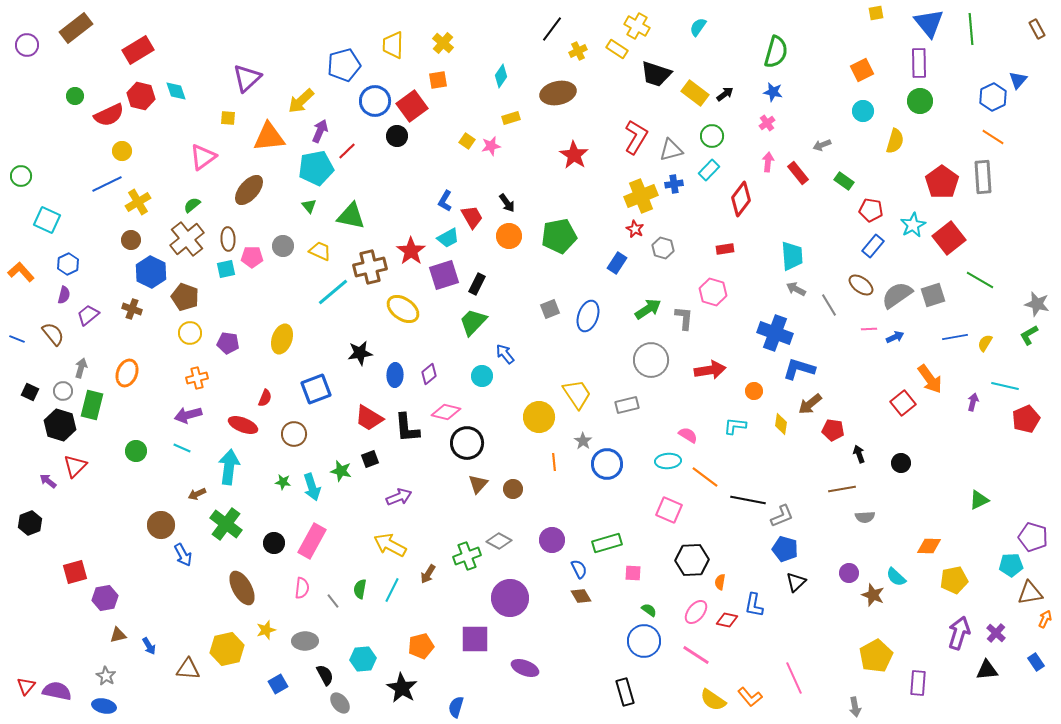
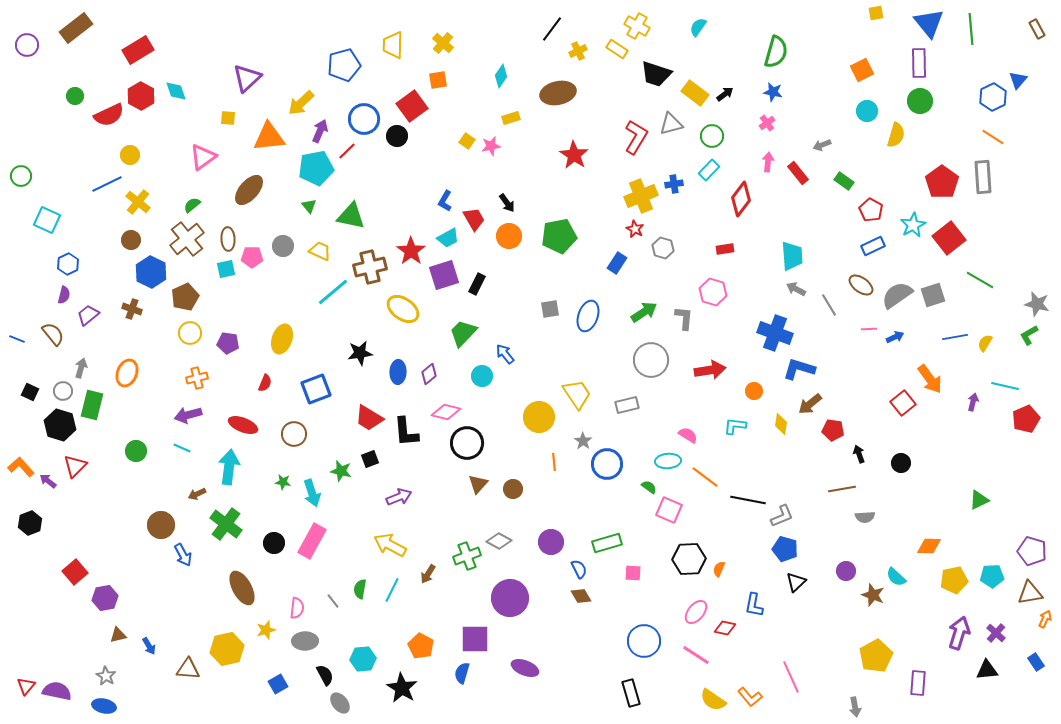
red hexagon at (141, 96): rotated 16 degrees clockwise
yellow arrow at (301, 101): moved 2 px down
blue circle at (375, 101): moved 11 px left, 18 px down
cyan circle at (863, 111): moved 4 px right
yellow semicircle at (895, 141): moved 1 px right, 6 px up
gray triangle at (671, 150): moved 26 px up
yellow circle at (122, 151): moved 8 px right, 4 px down
yellow cross at (138, 202): rotated 20 degrees counterclockwise
red pentagon at (871, 210): rotated 20 degrees clockwise
red trapezoid at (472, 217): moved 2 px right, 2 px down
blue rectangle at (873, 246): rotated 25 degrees clockwise
orange L-shape at (21, 272): moved 195 px down
brown pentagon at (185, 297): rotated 28 degrees clockwise
gray square at (550, 309): rotated 12 degrees clockwise
green arrow at (648, 309): moved 4 px left, 3 px down
green trapezoid at (473, 322): moved 10 px left, 11 px down
blue ellipse at (395, 375): moved 3 px right, 3 px up
red semicircle at (265, 398): moved 15 px up
black L-shape at (407, 428): moved 1 px left, 4 px down
cyan arrow at (312, 487): moved 6 px down
purple pentagon at (1033, 537): moved 1 px left, 14 px down
purple circle at (552, 540): moved 1 px left, 2 px down
black hexagon at (692, 560): moved 3 px left, 1 px up
cyan pentagon at (1011, 565): moved 19 px left, 11 px down
red square at (75, 572): rotated 25 degrees counterclockwise
purple circle at (849, 573): moved 3 px left, 2 px up
orange semicircle at (720, 582): moved 1 px left, 13 px up; rotated 14 degrees clockwise
pink semicircle at (302, 588): moved 5 px left, 20 px down
green semicircle at (649, 610): moved 123 px up
red diamond at (727, 620): moved 2 px left, 8 px down
orange pentagon at (421, 646): rotated 30 degrees counterclockwise
pink line at (794, 678): moved 3 px left, 1 px up
black rectangle at (625, 692): moved 6 px right, 1 px down
blue semicircle at (456, 707): moved 6 px right, 34 px up
